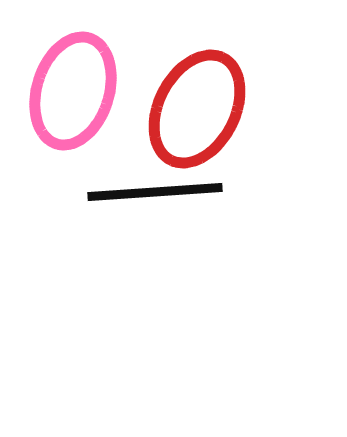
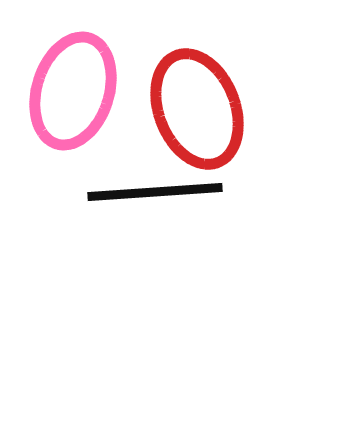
red ellipse: rotated 48 degrees counterclockwise
